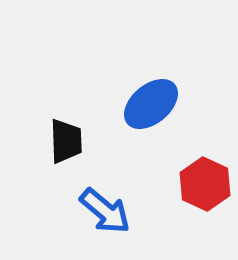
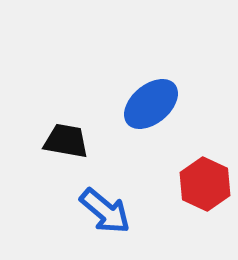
black trapezoid: rotated 78 degrees counterclockwise
